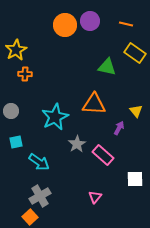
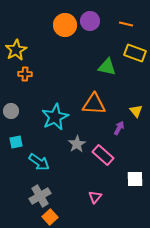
yellow rectangle: rotated 15 degrees counterclockwise
orange square: moved 20 px right
